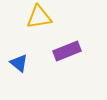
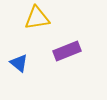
yellow triangle: moved 2 px left, 1 px down
